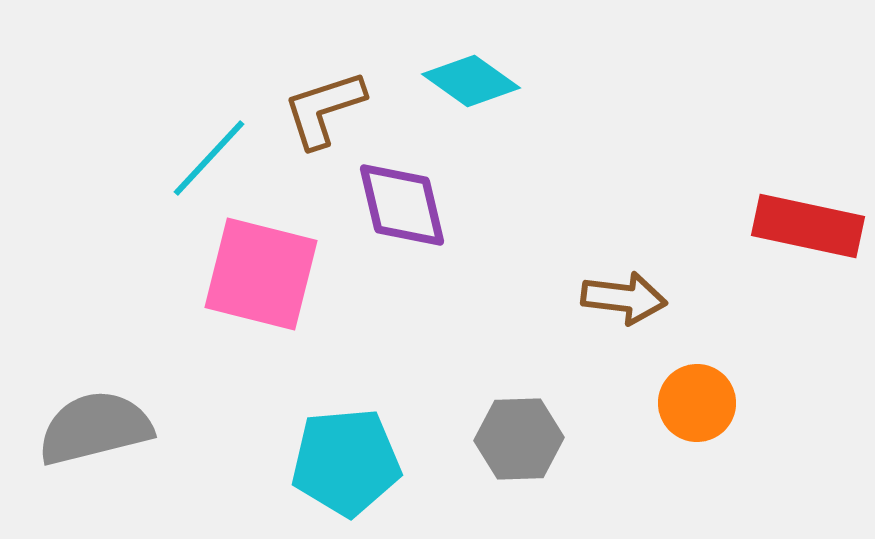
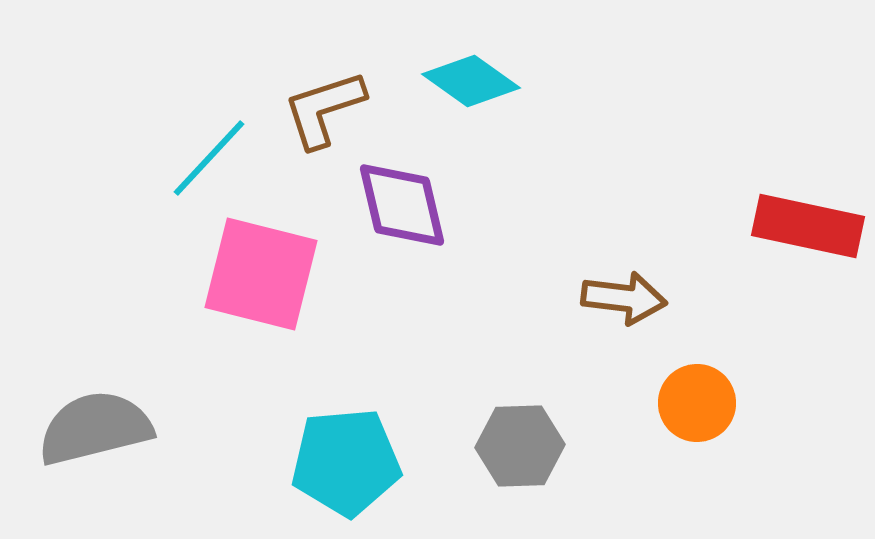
gray hexagon: moved 1 px right, 7 px down
